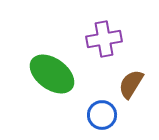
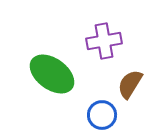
purple cross: moved 2 px down
brown semicircle: moved 1 px left
